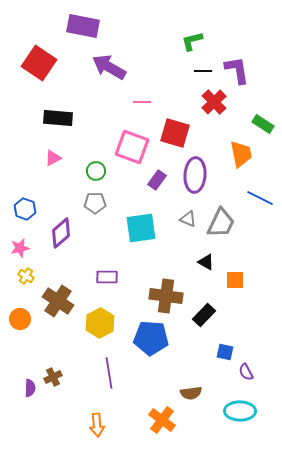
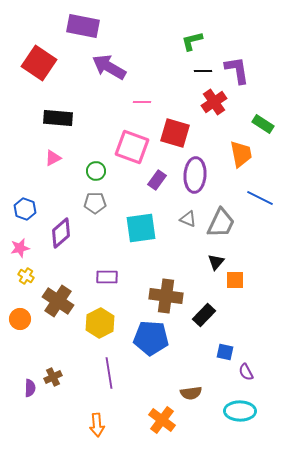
red cross at (214, 102): rotated 10 degrees clockwise
black triangle at (206, 262): moved 10 px right; rotated 42 degrees clockwise
